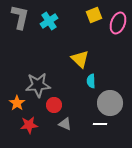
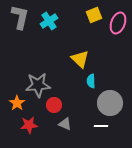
white line: moved 1 px right, 2 px down
